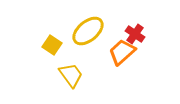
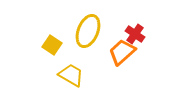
yellow ellipse: rotated 28 degrees counterclockwise
yellow trapezoid: rotated 24 degrees counterclockwise
